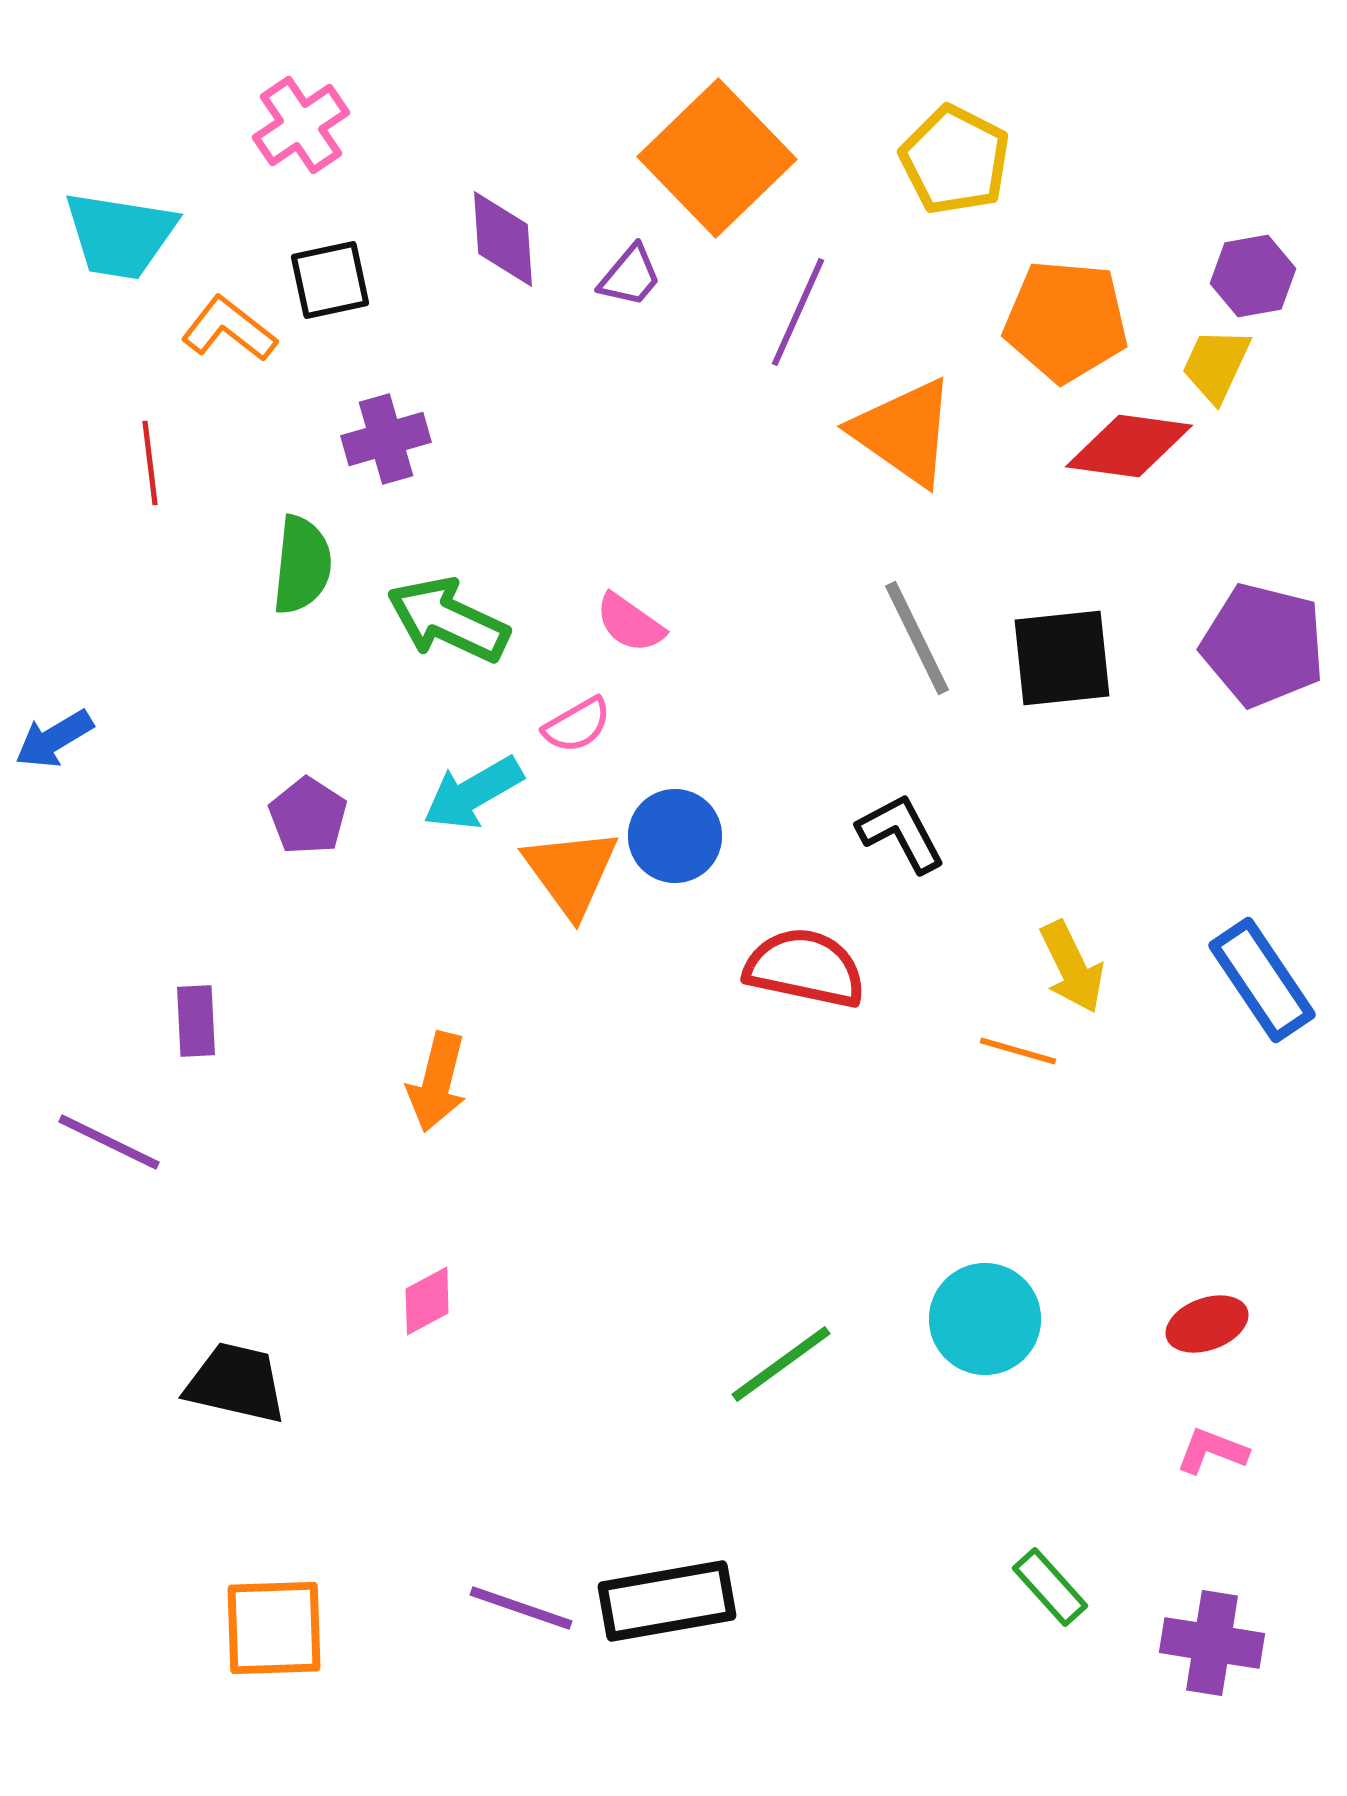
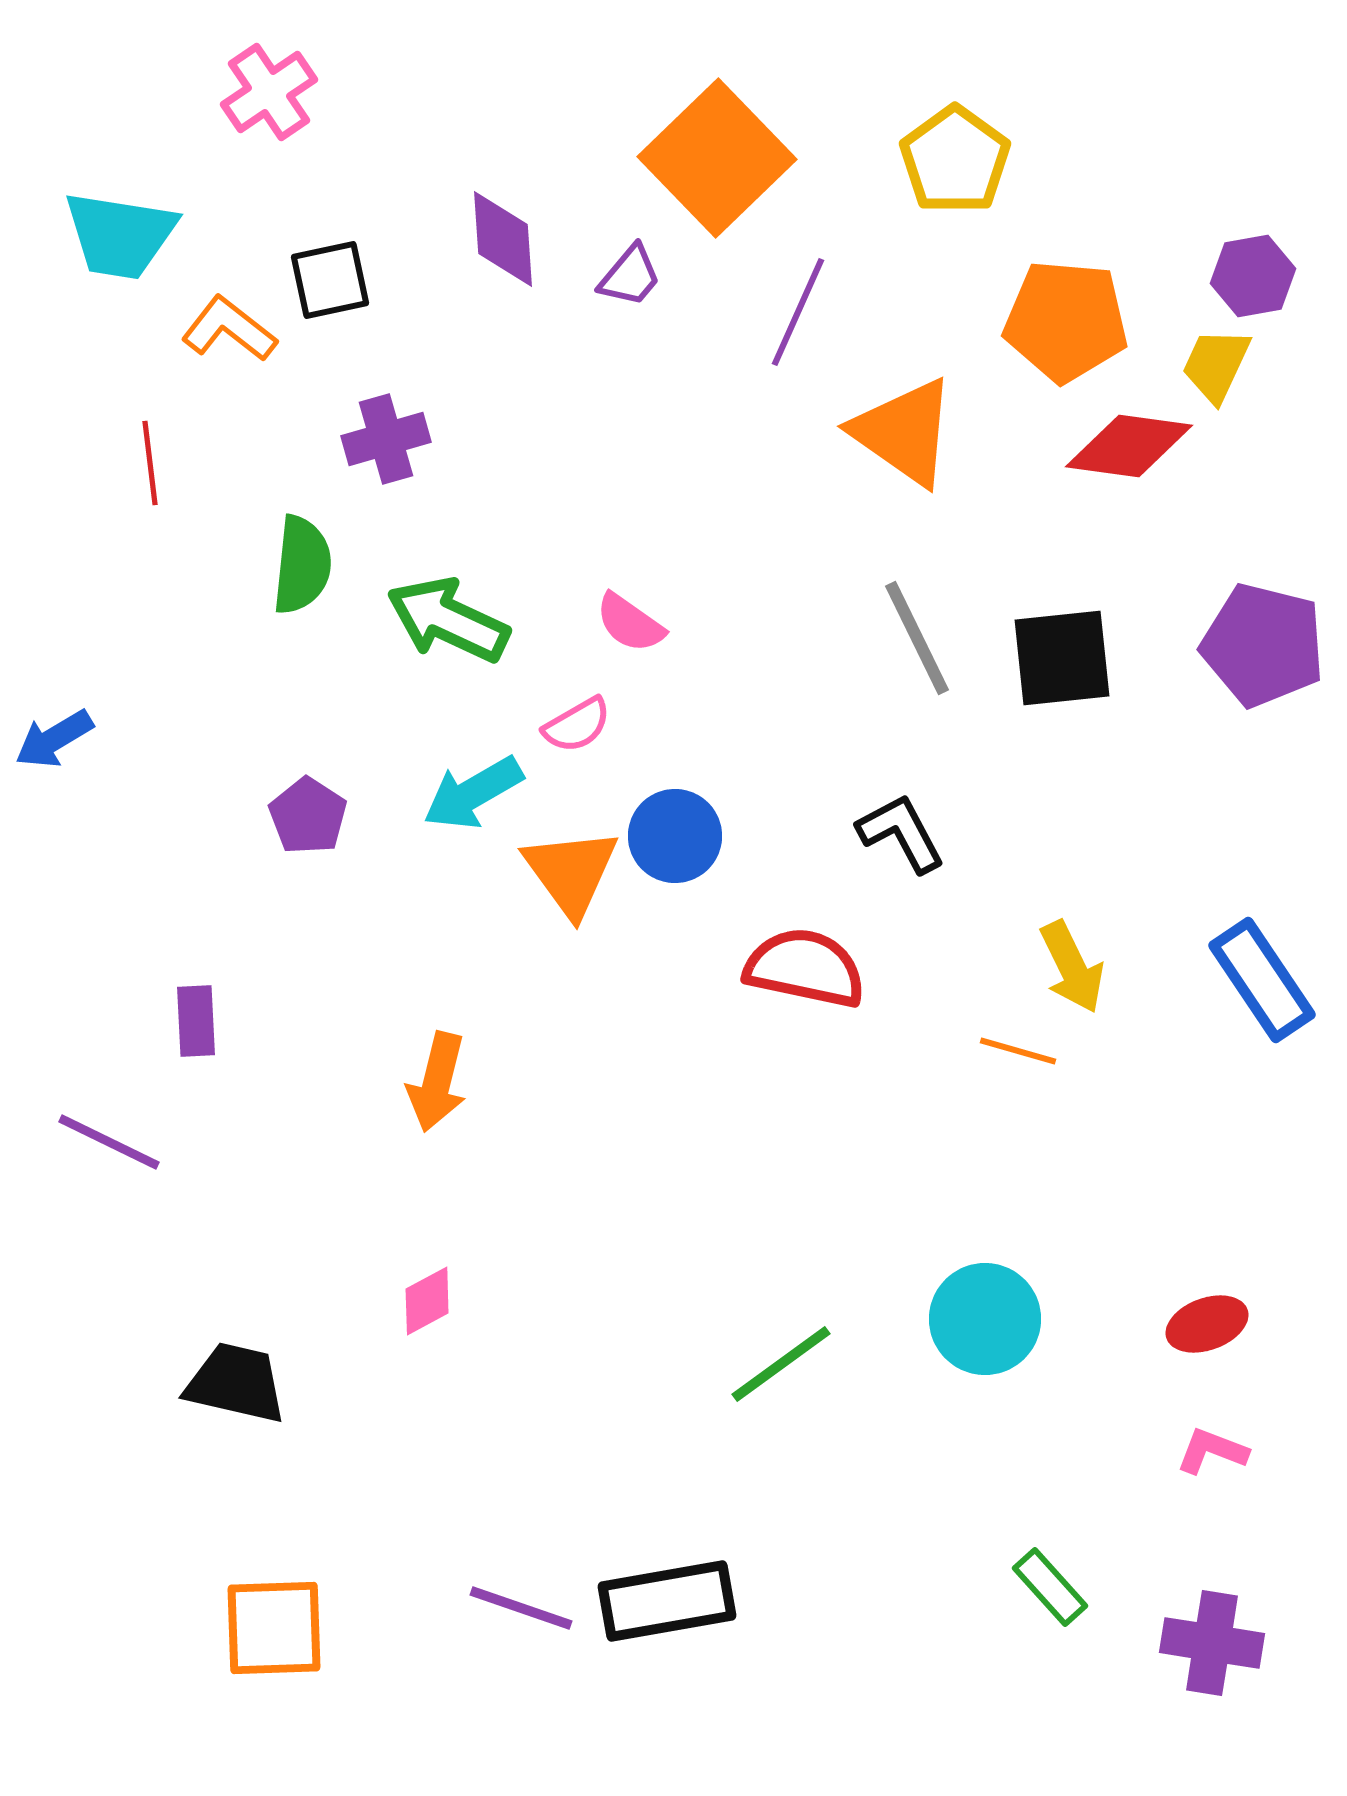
pink cross at (301, 125): moved 32 px left, 33 px up
yellow pentagon at (955, 160): rotated 9 degrees clockwise
